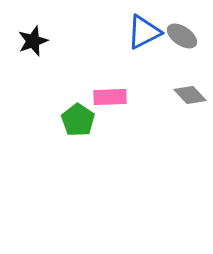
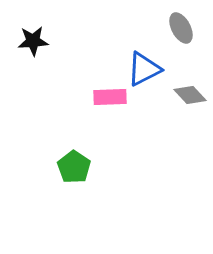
blue triangle: moved 37 px down
gray ellipse: moved 1 px left, 8 px up; rotated 28 degrees clockwise
black star: rotated 16 degrees clockwise
green pentagon: moved 4 px left, 47 px down
